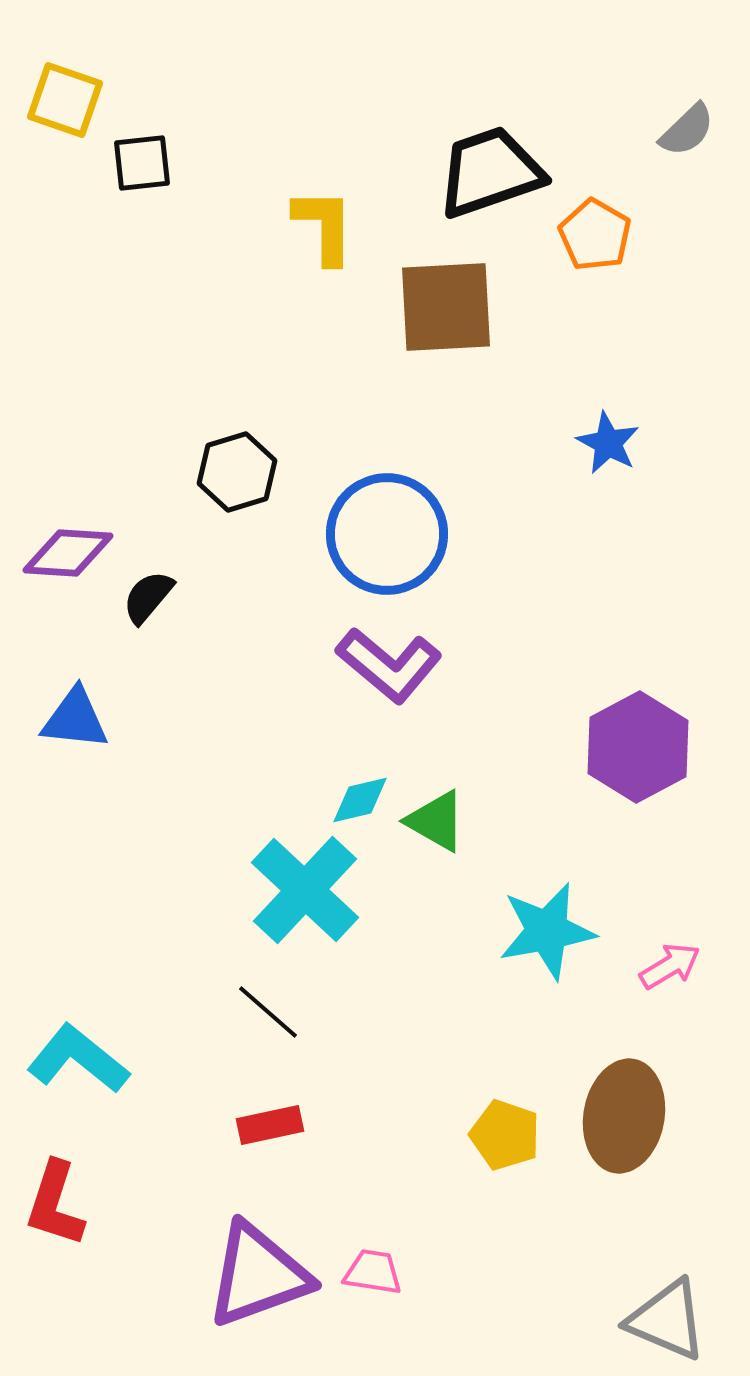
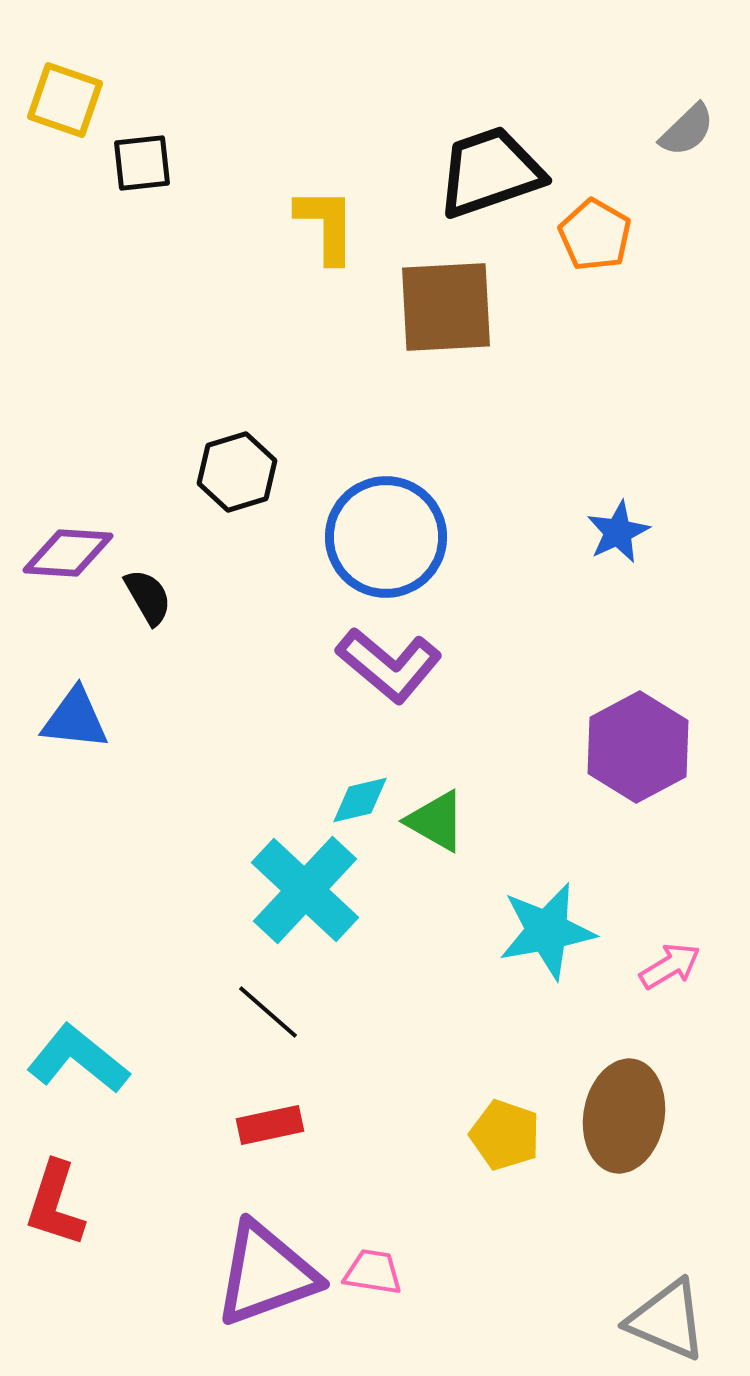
yellow L-shape: moved 2 px right, 1 px up
blue star: moved 10 px right, 89 px down; rotated 18 degrees clockwise
blue circle: moved 1 px left, 3 px down
black semicircle: rotated 110 degrees clockwise
purple triangle: moved 8 px right, 1 px up
